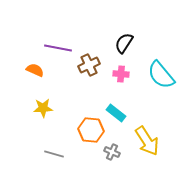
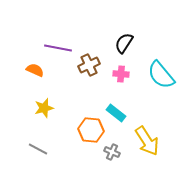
yellow star: moved 1 px right; rotated 12 degrees counterclockwise
gray line: moved 16 px left, 5 px up; rotated 12 degrees clockwise
